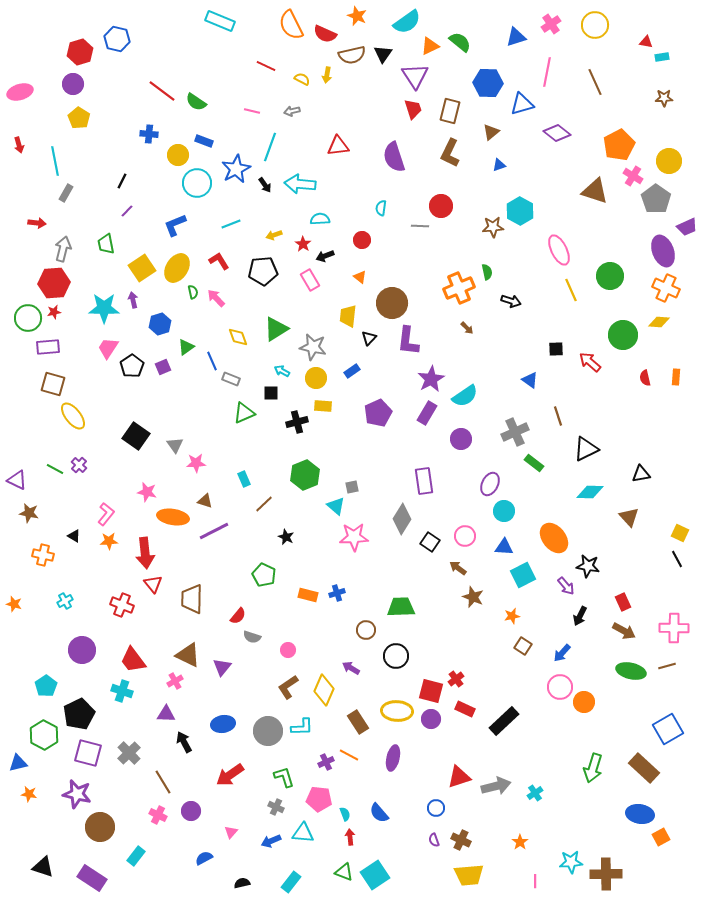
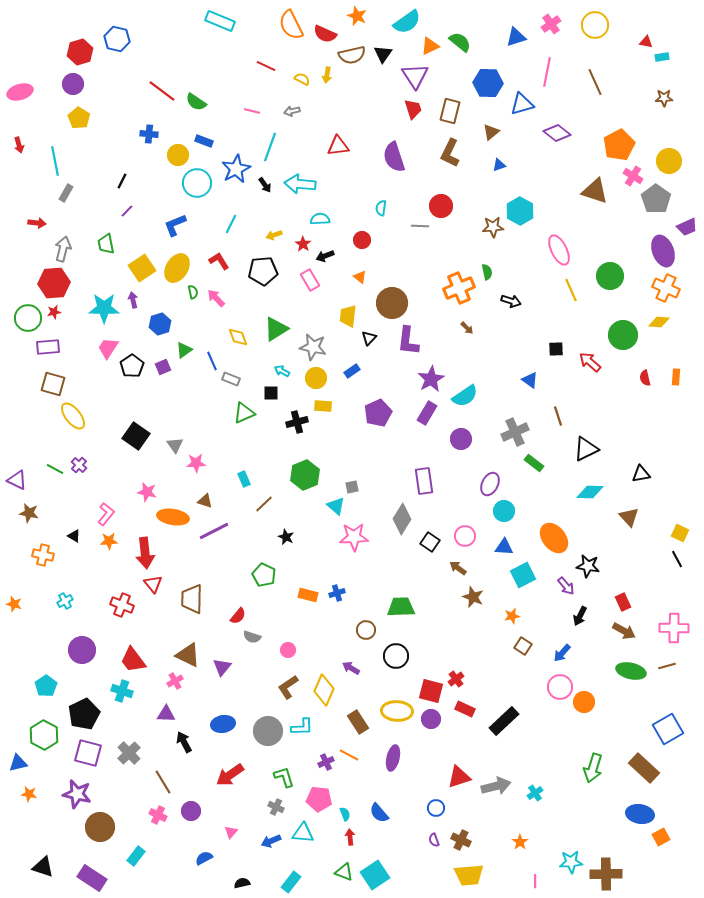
cyan line at (231, 224): rotated 42 degrees counterclockwise
green triangle at (186, 347): moved 2 px left, 3 px down
black pentagon at (79, 714): moved 5 px right
